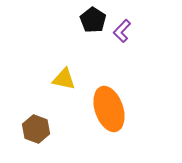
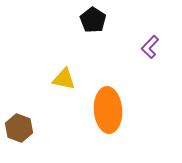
purple L-shape: moved 28 px right, 16 px down
orange ellipse: moved 1 px left, 1 px down; rotated 15 degrees clockwise
brown hexagon: moved 17 px left, 1 px up
